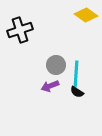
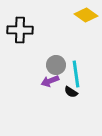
black cross: rotated 20 degrees clockwise
cyan line: rotated 12 degrees counterclockwise
purple arrow: moved 5 px up
black semicircle: moved 6 px left
